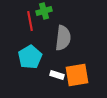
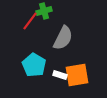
red line: rotated 48 degrees clockwise
gray semicircle: rotated 20 degrees clockwise
cyan pentagon: moved 4 px right, 8 px down; rotated 10 degrees counterclockwise
white rectangle: moved 3 px right
